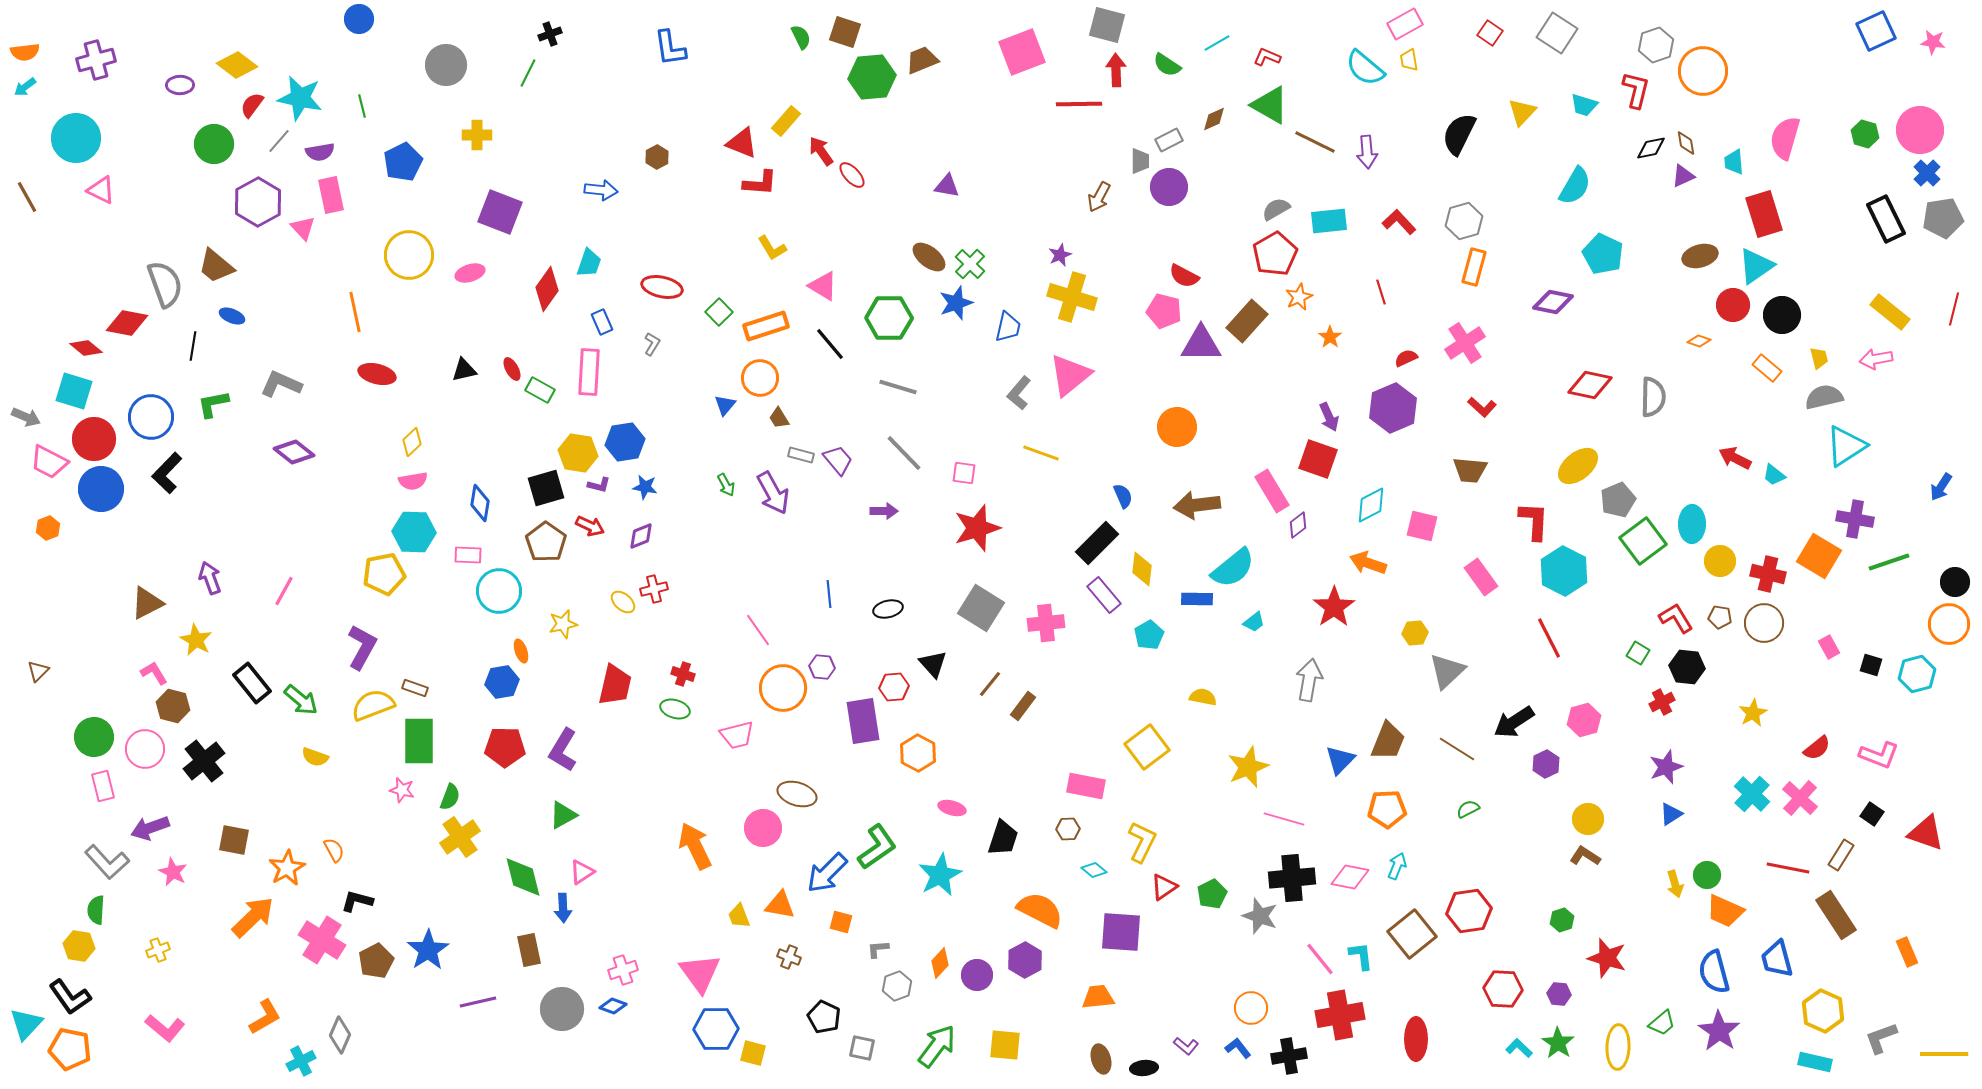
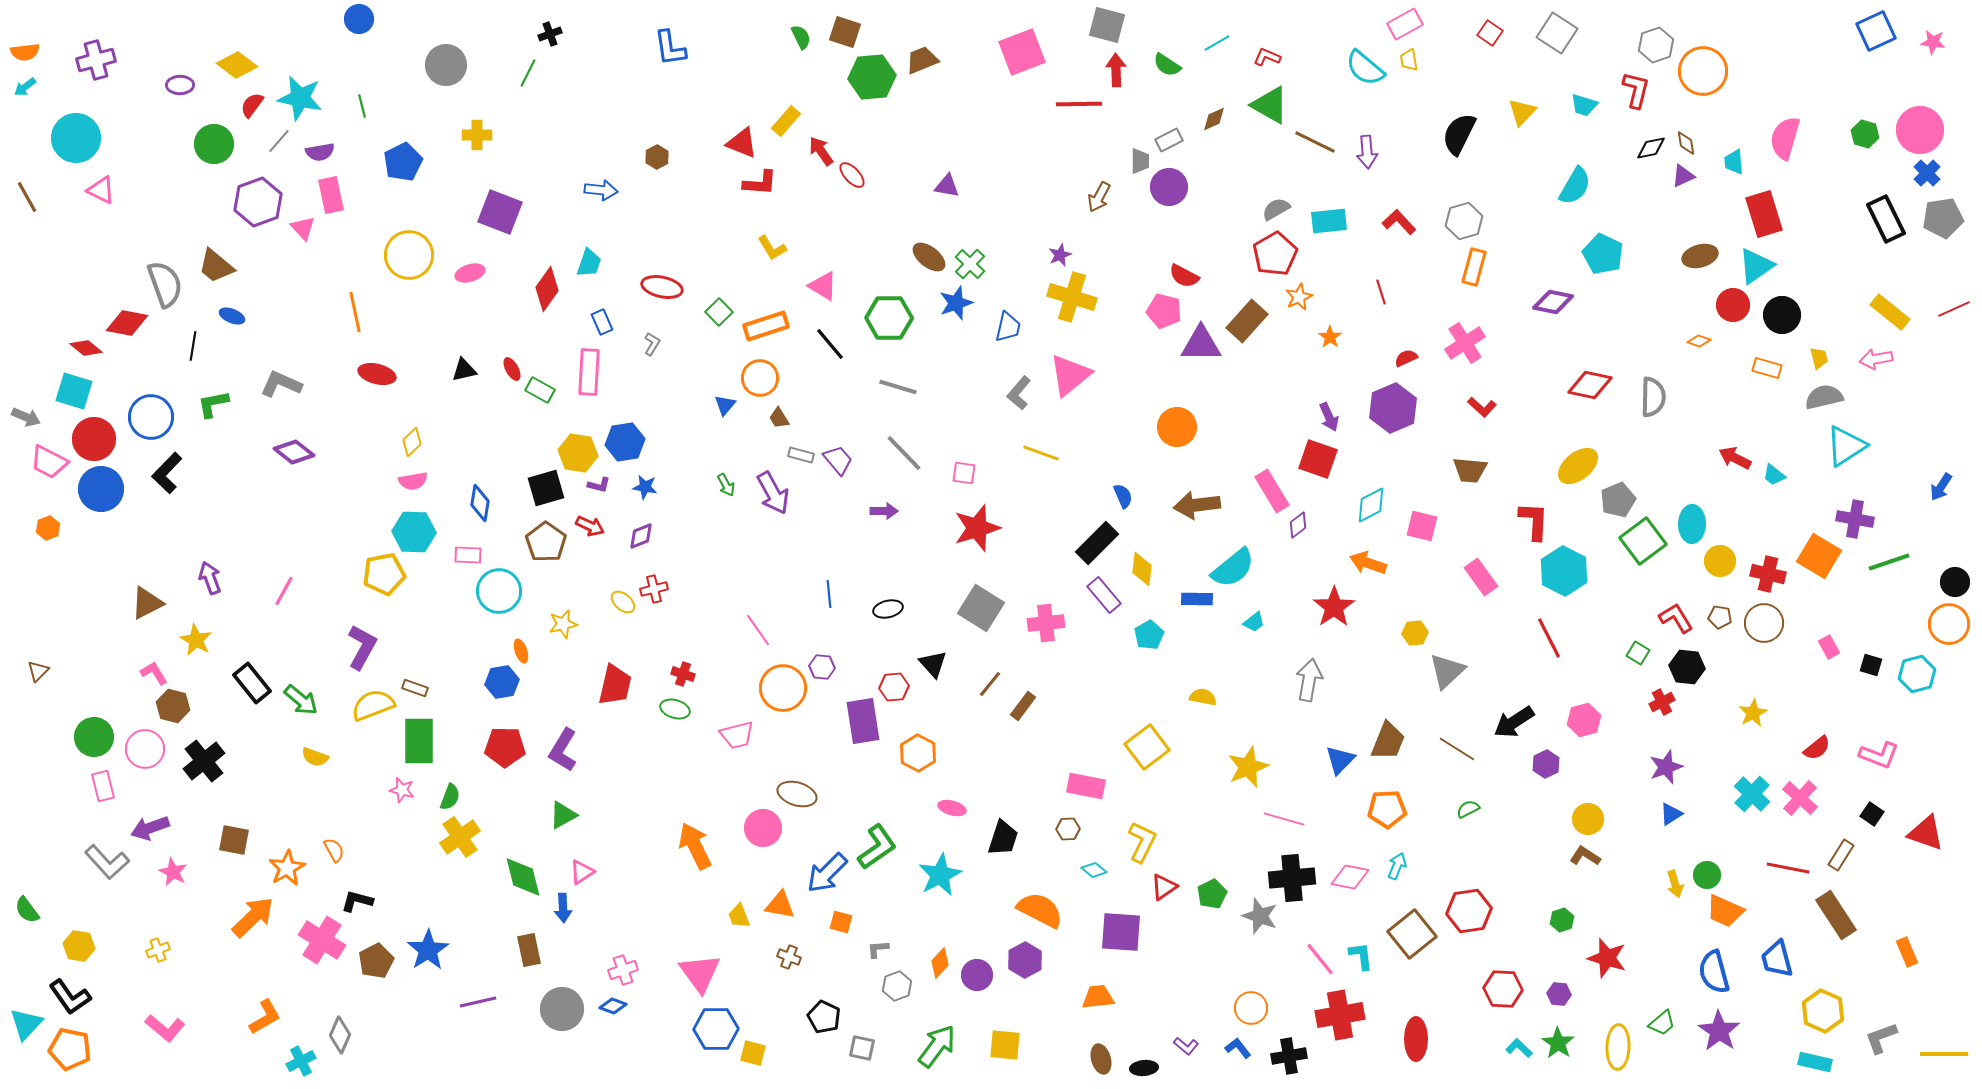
purple hexagon at (258, 202): rotated 9 degrees clockwise
red line at (1954, 309): rotated 52 degrees clockwise
orange rectangle at (1767, 368): rotated 24 degrees counterclockwise
green semicircle at (96, 910): moved 69 px left; rotated 40 degrees counterclockwise
